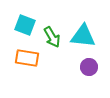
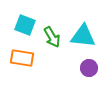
orange rectangle: moved 5 px left
purple circle: moved 1 px down
